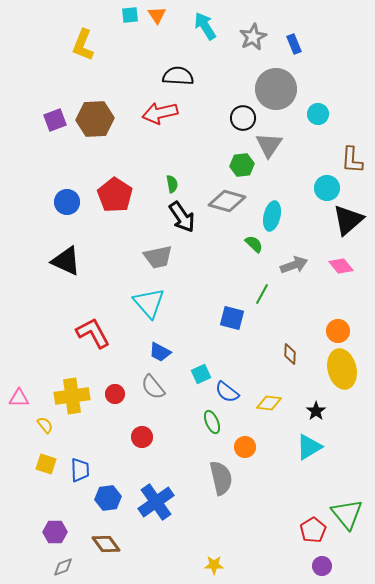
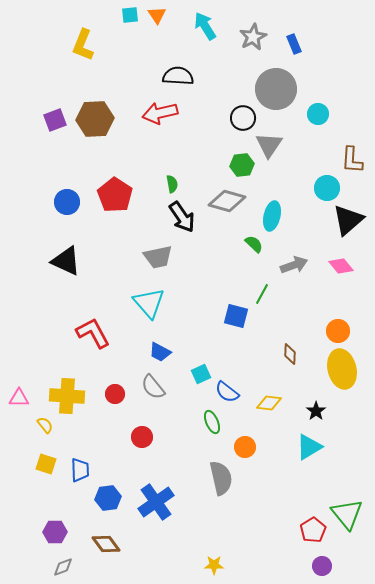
blue square at (232, 318): moved 4 px right, 2 px up
yellow cross at (72, 396): moved 5 px left; rotated 12 degrees clockwise
